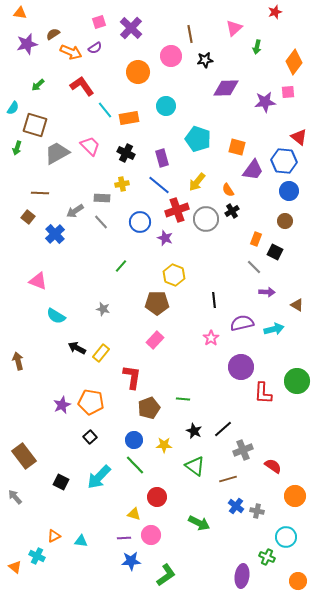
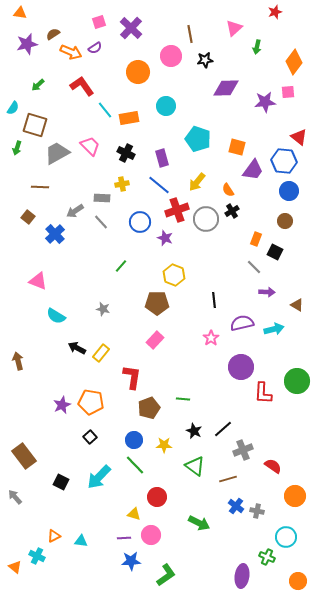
brown line at (40, 193): moved 6 px up
